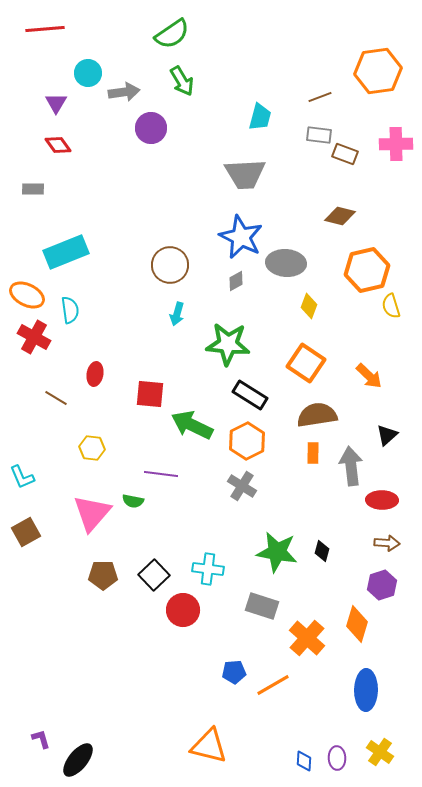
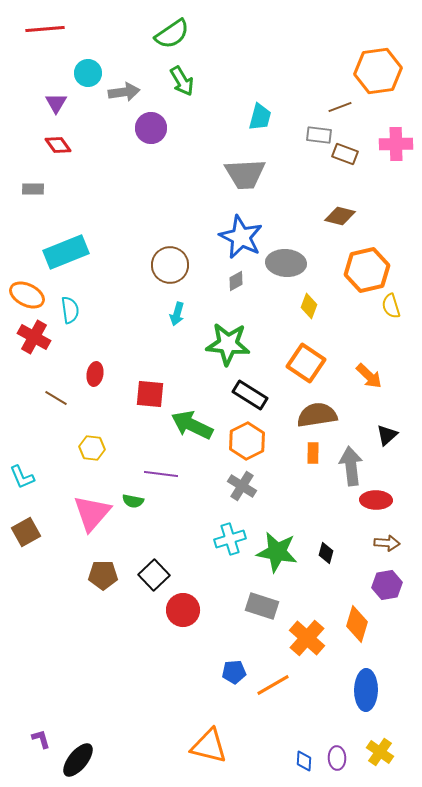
brown line at (320, 97): moved 20 px right, 10 px down
red ellipse at (382, 500): moved 6 px left
black diamond at (322, 551): moved 4 px right, 2 px down
cyan cross at (208, 569): moved 22 px right, 30 px up; rotated 24 degrees counterclockwise
purple hexagon at (382, 585): moved 5 px right; rotated 8 degrees clockwise
